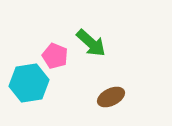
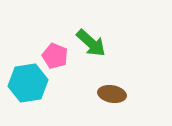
cyan hexagon: moved 1 px left
brown ellipse: moved 1 px right, 3 px up; rotated 36 degrees clockwise
